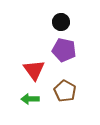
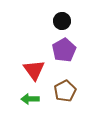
black circle: moved 1 px right, 1 px up
purple pentagon: rotated 30 degrees clockwise
brown pentagon: rotated 15 degrees clockwise
